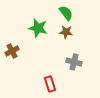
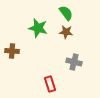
brown cross: rotated 32 degrees clockwise
